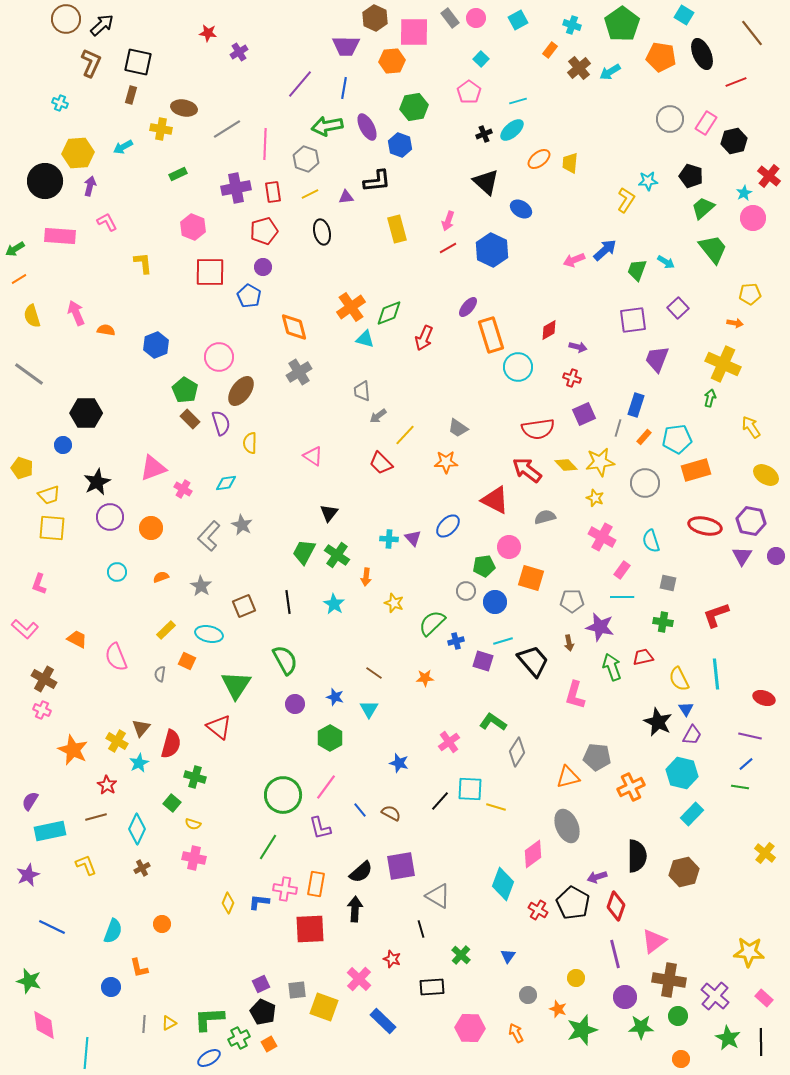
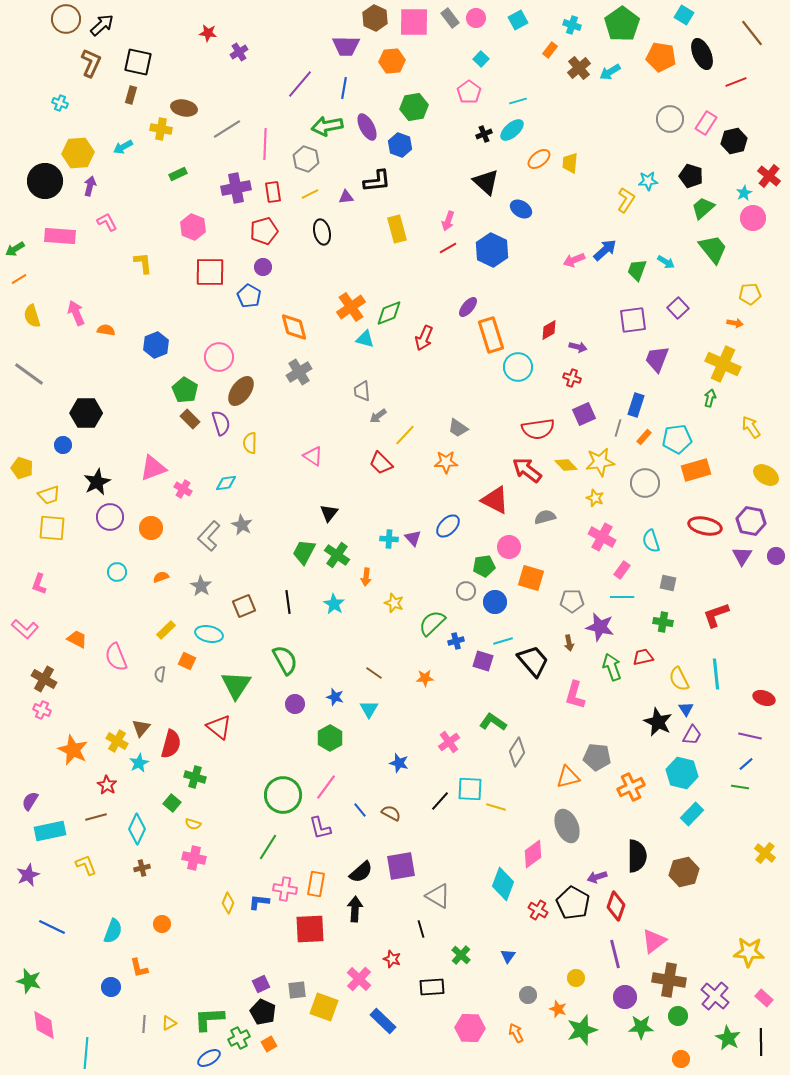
pink square at (414, 32): moved 10 px up
brown cross at (142, 868): rotated 14 degrees clockwise
